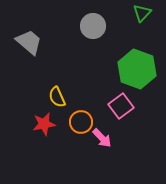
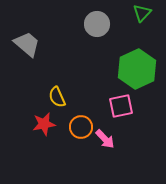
gray circle: moved 4 px right, 2 px up
gray trapezoid: moved 2 px left, 2 px down
green hexagon: rotated 15 degrees clockwise
pink square: rotated 25 degrees clockwise
orange circle: moved 5 px down
pink arrow: moved 3 px right, 1 px down
